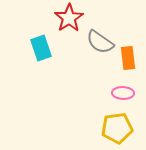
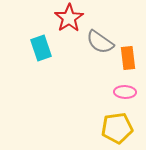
pink ellipse: moved 2 px right, 1 px up
